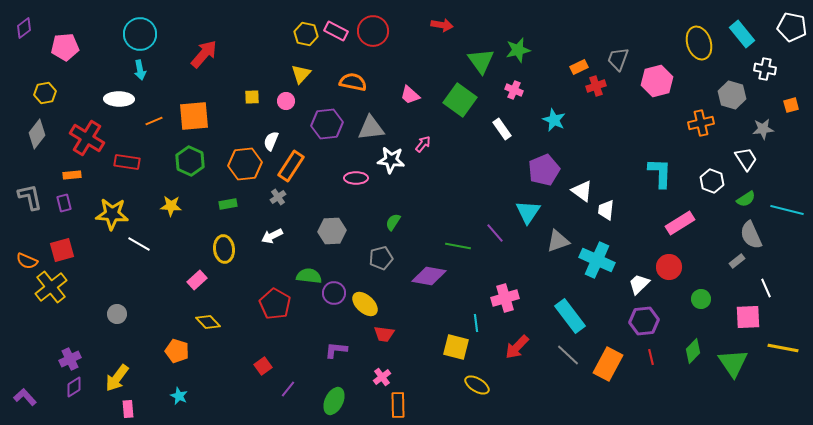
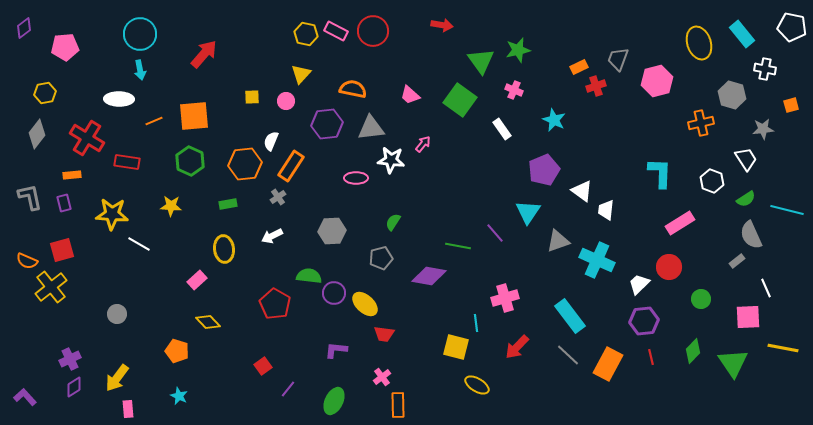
orange semicircle at (353, 82): moved 7 px down
